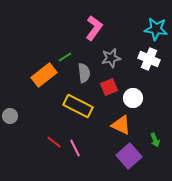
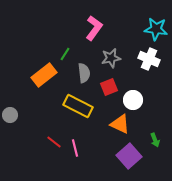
green line: moved 3 px up; rotated 24 degrees counterclockwise
white circle: moved 2 px down
gray circle: moved 1 px up
orange triangle: moved 1 px left, 1 px up
pink line: rotated 12 degrees clockwise
